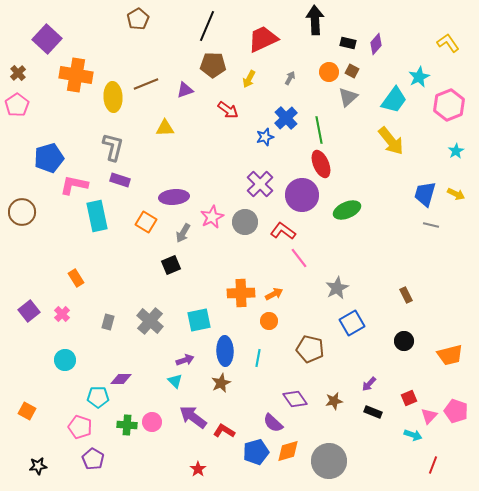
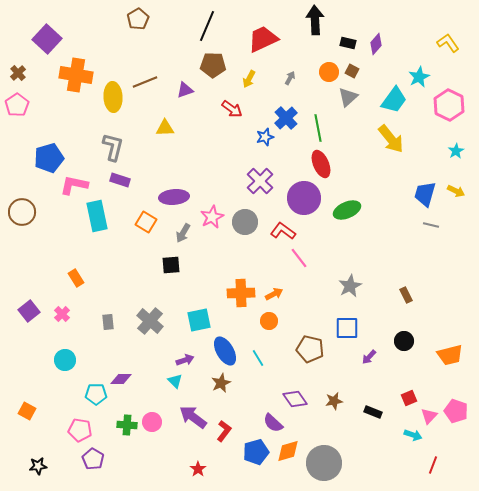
brown line at (146, 84): moved 1 px left, 2 px up
pink hexagon at (449, 105): rotated 12 degrees counterclockwise
red arrow at (228, 110): moved 4 px right, 1 px up
green line at (319, 130): moved 1 px left, 2 px up
yellow arrow at (391, 141): moved 2 px up
purple cross at (260, 184): moved 3 px up
yellow arrow at (456, 194): moved 3 px up
purple circle at (302, 195): moved 2 px right, 3 px down
black square at (171, 265): rotated 18 degrees clockwise
gray star at (337, 288): moved 13 px right, 2 px up
gray rectangle at (108, 322): rotated 21 degrees counterclockwise
blue square at (352, 323): moved 5 px left, 5 px down; rotated 30 degrees clockwise
blue ellipse at (225, 351): rotated 28 degrees counterclockwise
cyan line at (258, 358): rotated 42 degrees counterclockwise
purple arrow at (369, 384): moved 27 px up
cyan pentagon at (98, 397): moved 2 px left, 3 px up
pink pentagon at (80, 427): moved 3 px down; rotated 10 degrees counterclockwise
red L-shape at (224, 431): rotated 95 degrees clockwise
gray circle at (329, 461): moved 5 px left, 2 px down
